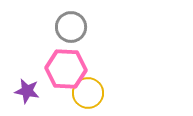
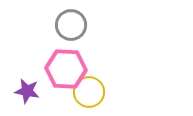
gray circle: moved 2 px up
yellow circle: moved 1 px right, 1 px up
